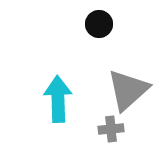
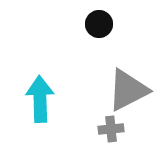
gray triangle: rotated 15 degrees clockwise
cyan arrow: moved 18 px left
